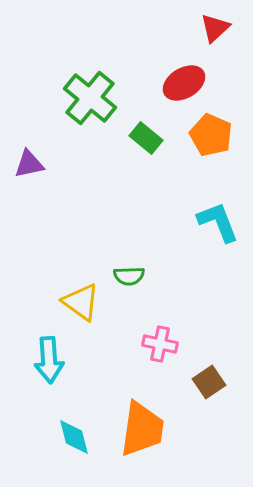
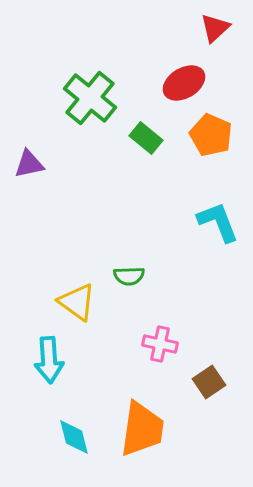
yellow triangle: moved 4 px left
